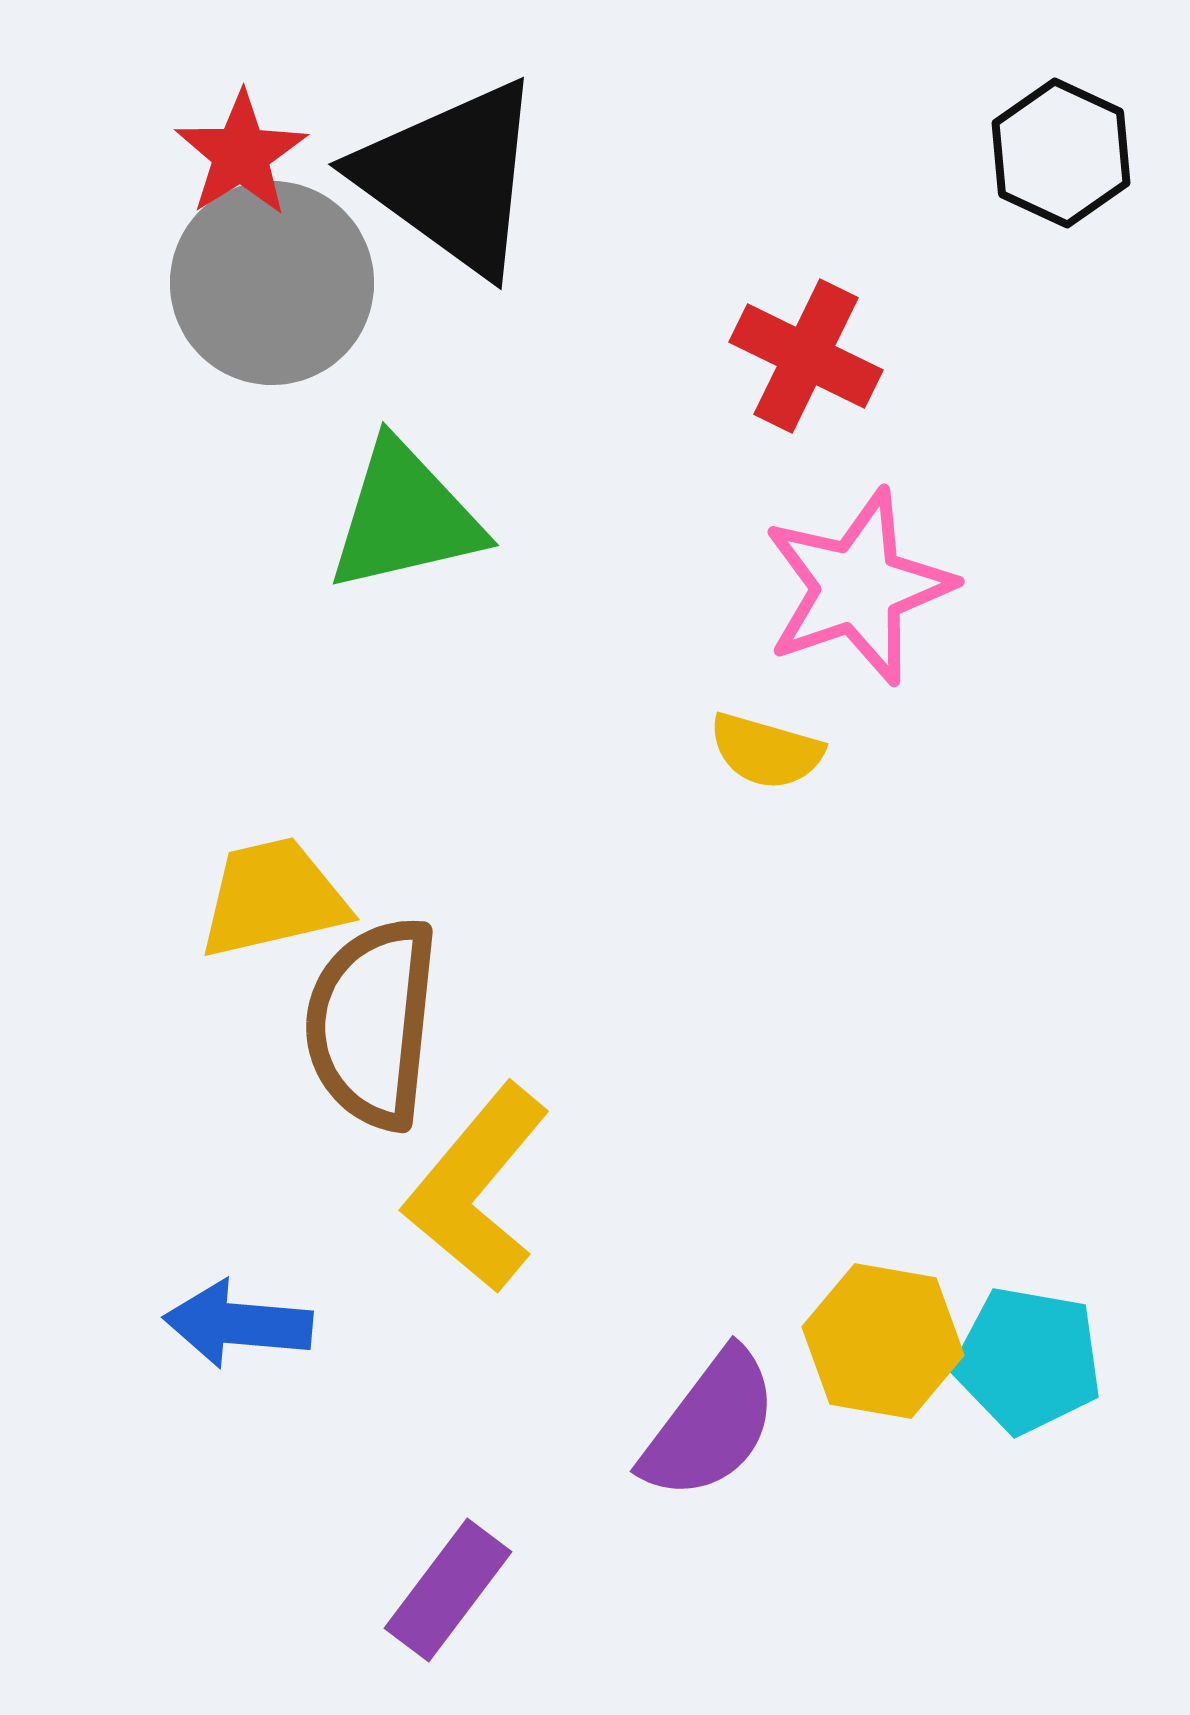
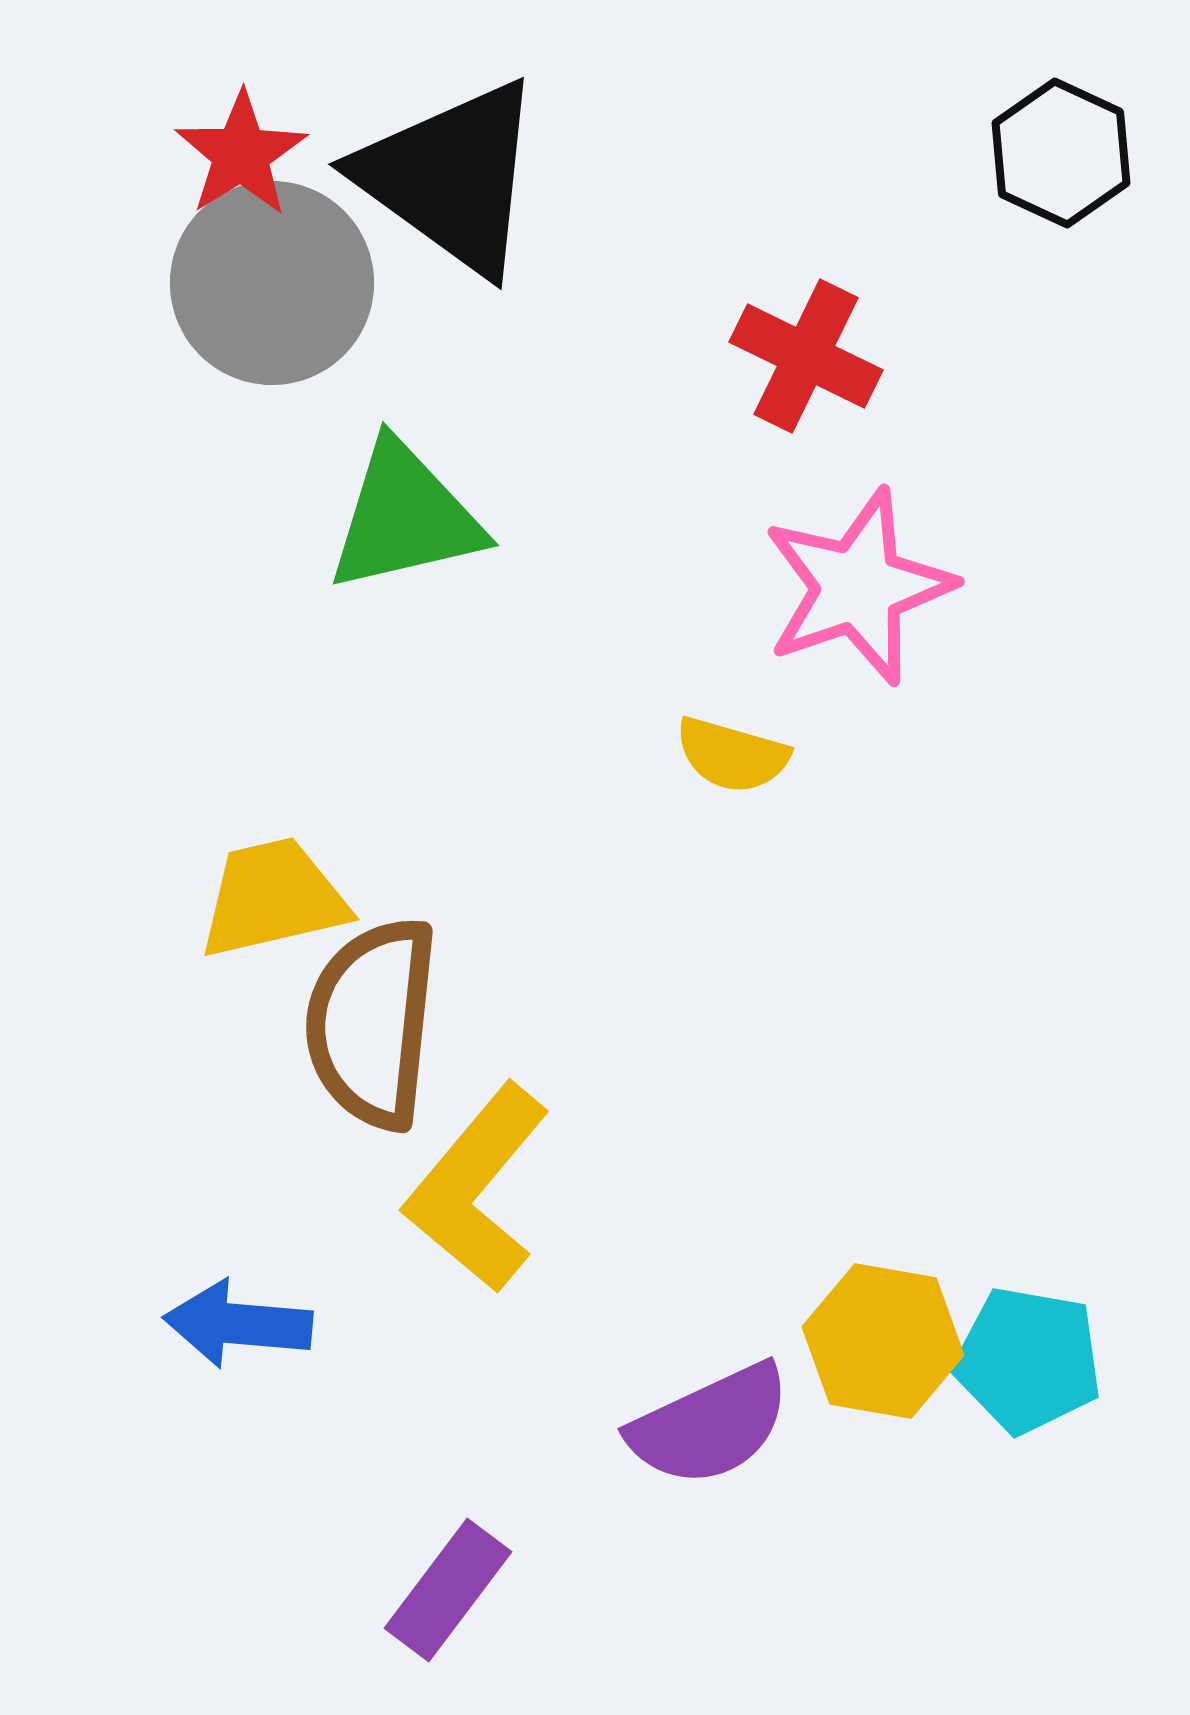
yellow semicircle: moved 34 px left, 4 px down
purple semicircle: rotated 28 degrees clockwise
